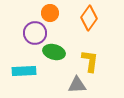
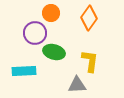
orange circle: moved 1 px right
